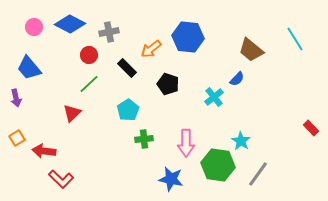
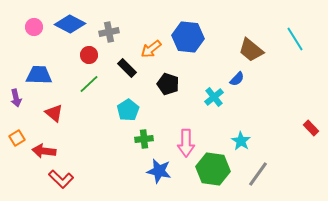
blue trapezoid: moved 10 px right, 7 px down; rotated 132 degrees clockwise
red triangle: moved 18 px left; rotated 36 degrees counterclockwise
green hexagon: moved 5 px left, 4 px down
blue star: moved 12 px left, 8 px up
